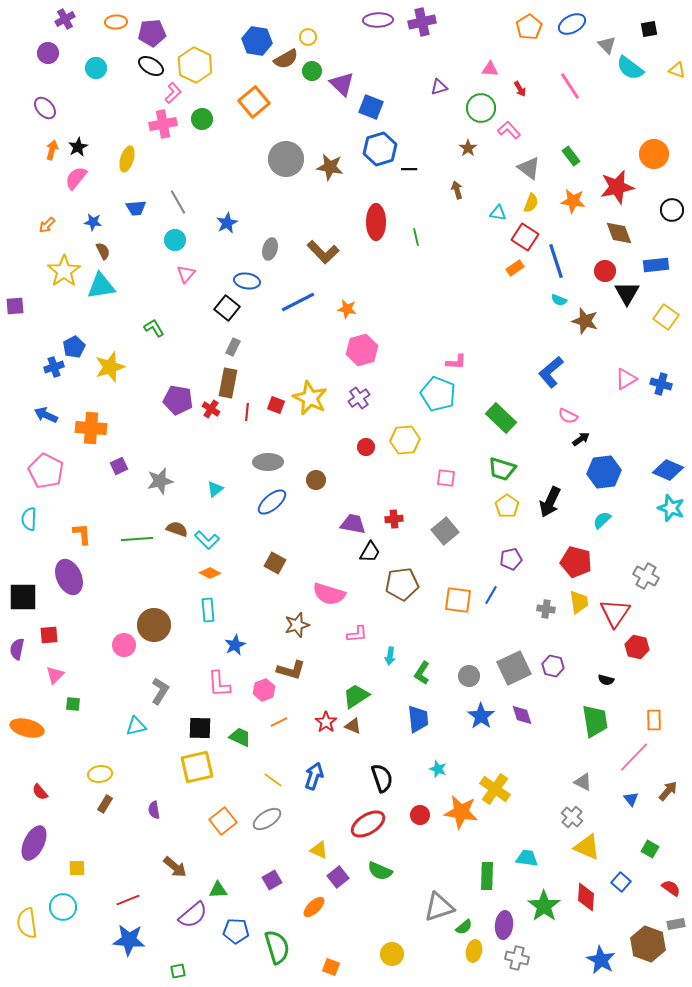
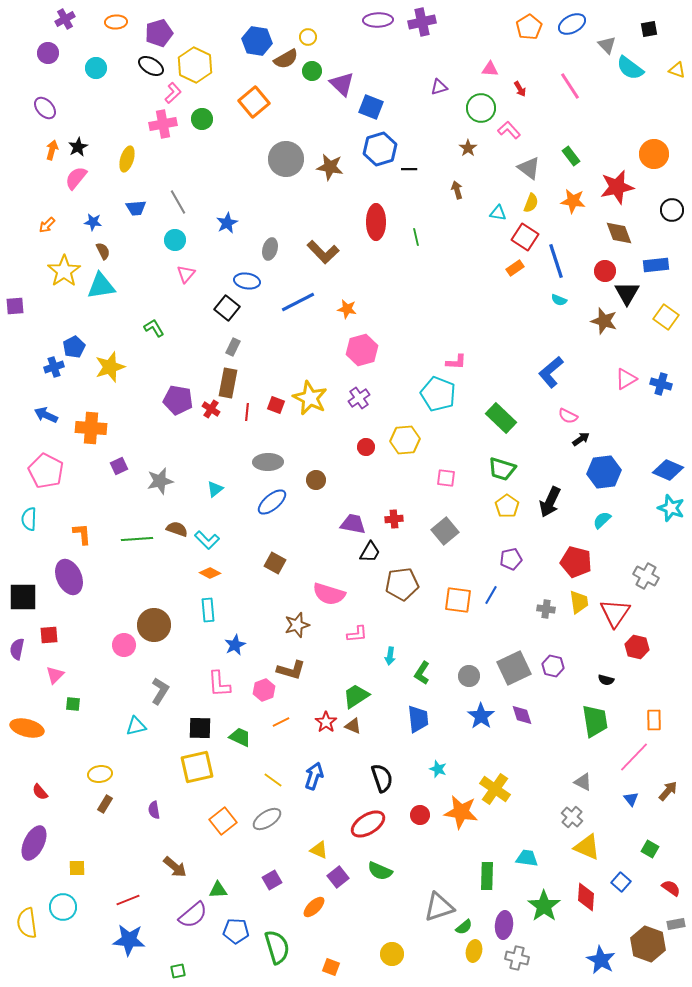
purple pentagon at (152, 33): moved 7 px right; rotated 12 degrees counterclockwise
brown star at (585, 321): moved 19 px right
orange line at (279, 722): moved 2 px right
